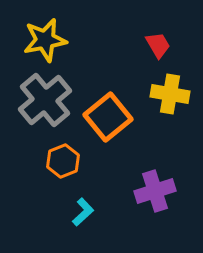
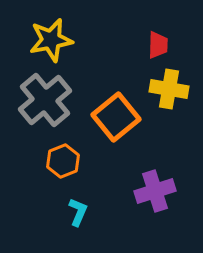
yellow star: moved 6 px right
red trapezoid: rotated 32 degrees clockwise
yellow cross: moved 1 px left, 5 px up
orange square: moved 8 px right
cyan L-shape: moved 5 px left; rotated 24 degrees counterclockwise
